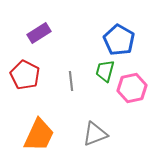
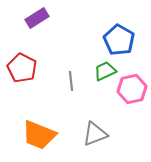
purple rectangle: moved 2 px left, 15 px up
green trapezoid: rotated 50 degrees clockwise
red pentagon: moved 3 px left, 7 px up
pink hexagon: moved 1 px down
orange trapezoid: rotated 87 degrees clockwise
